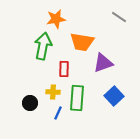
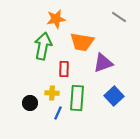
yellow cross: moved 1 px left, 1 px down
